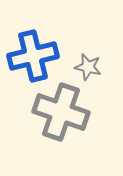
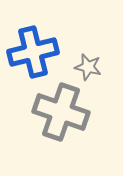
blue cross: moved 4 px up
